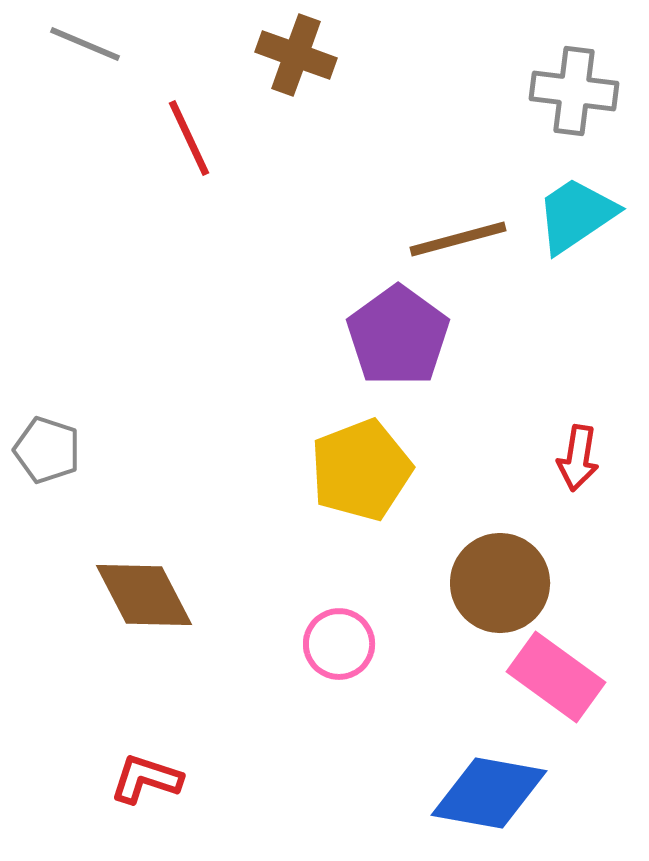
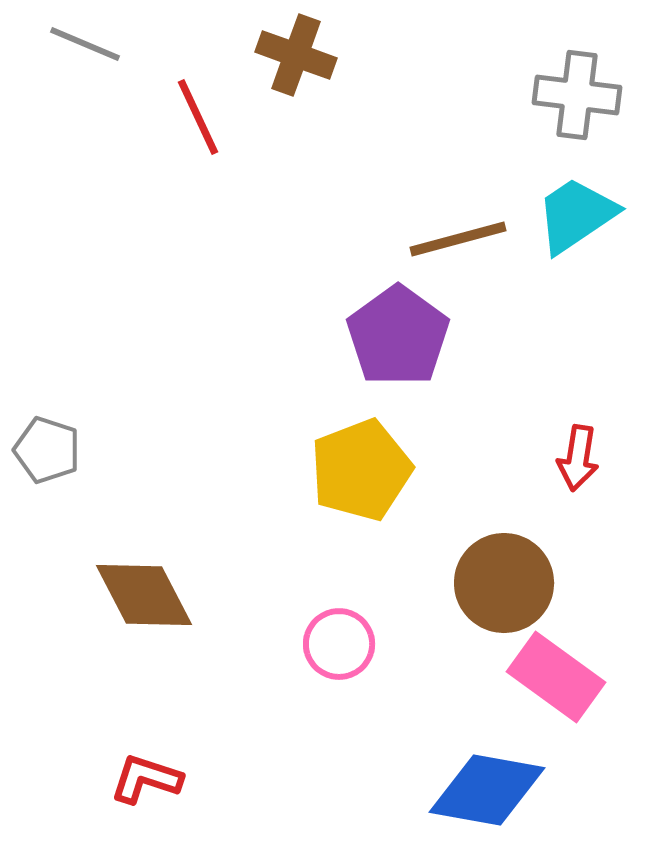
gray cross: moved 3 px right, 4 px down
red line: moved 9 px right, 21 px up
brown circle: moved 4 px right
blue diamond: moved 2 px left, 3 px up
